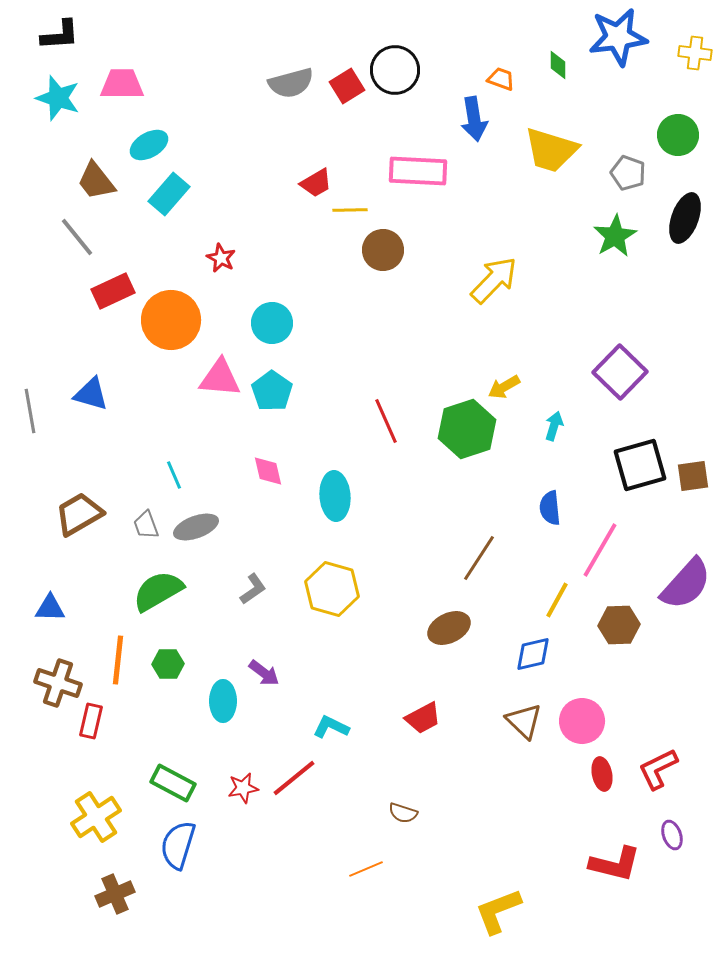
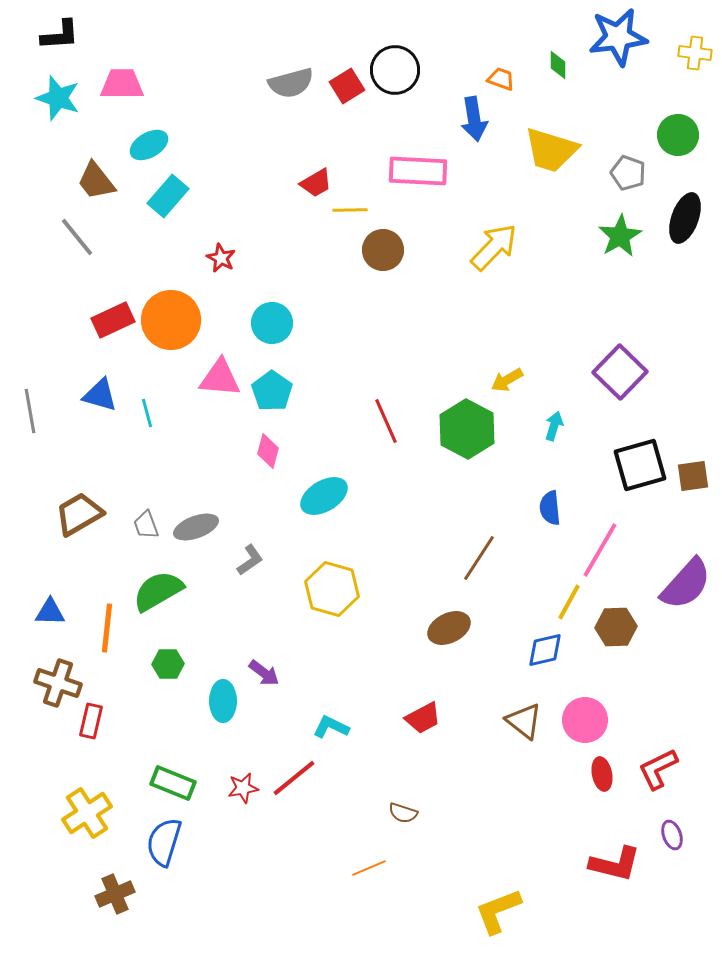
cyan rectangle at (169, 194): moved 1 px left, 2 px down
green star at (615, 236): moved 5 px right
yellow arrow at (494, 280): moved 33 px up
red rectangle at (113, 291): moved 29 px down
yellow arrow at (504, 387): moved 3 px right, 7 px up
blue triangle at (91, 394): moved 9 px right, 1 px down
green hexagon at (467, 429): rotated 14 degrees counterclockwise
pink diamond at (268, 471): moved 20 px up; rotated 28 degrees clockwise
cyan line at (174, 475): moved 27 px left, 62 px up; rotated 8 degrees clockwise
cyan ellipse at (335, 496): moved 11 px left; rotated 63 degrees clockwise
gray L-shape at (253, 589): moved 3 px left, 29 px up
yellow line at (557, 600): moved 12 px right, 2 px down
blue triangle at (50, 608): moved 4 px down
brown hexagon at (619, 625): moved 3 px left, 2 px down
blue diamond at (533, 654): moved 12 px right, 4 px up
orange line at (118, 660): moved 11 px left, 32 px up
brown triangle at (524, 721): rotated 6 degrees counterclockwise
pink circle at (582, 721): moved 3 px right, 1 px up
green rectangle at (173, 783): rotated 6 degrees counterclockwise
yellow cross at (96, 817): moved 9 px left, 4 px up
blue semicircle at (178, 845): moved 14 px left, 3 px up
orange line at (366, 869): moved 3 px right, 1 px up
